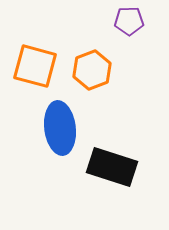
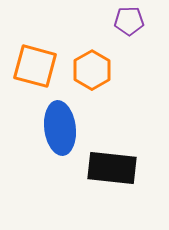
orange hexagon: rotated 9 degrees counterclockwise
black rectangle: moved 1 px down; rotated 12 degrees counterclockwise
